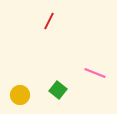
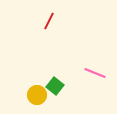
green square: moved 3 px left, 4 px up
yellow circle: moved 17 px right
